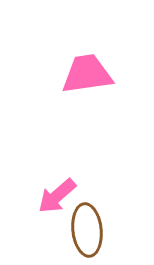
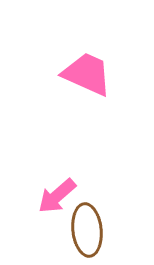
pink trapezoid: rotated 32 degrees clockwise
